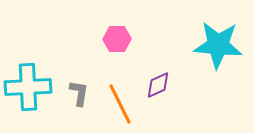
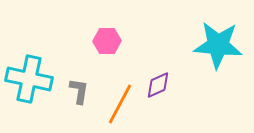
pink hexagon: moved 10 px left, 2 px down
cyan cross: moved 1 px right, 8 px up; rotated 15 degrees clockwise
gray L-shape: moved 2 px up
orange line: rotated 54 degrees clockwise
